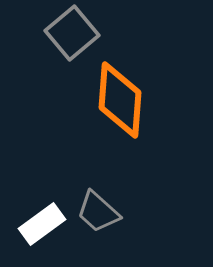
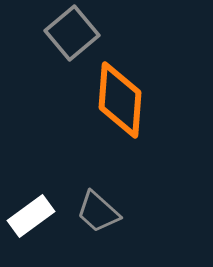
white rectangle: moved 11 px left, 8 px up
